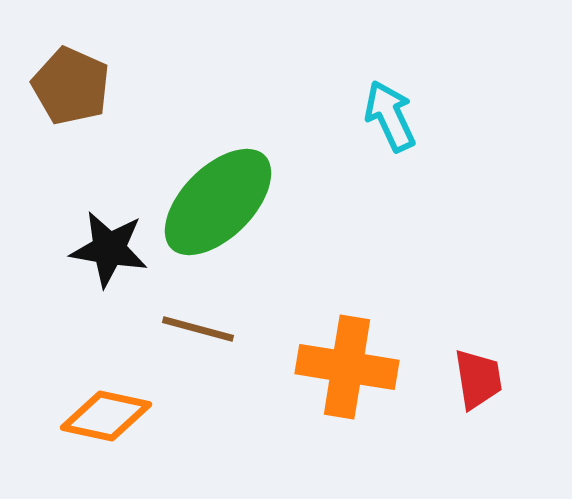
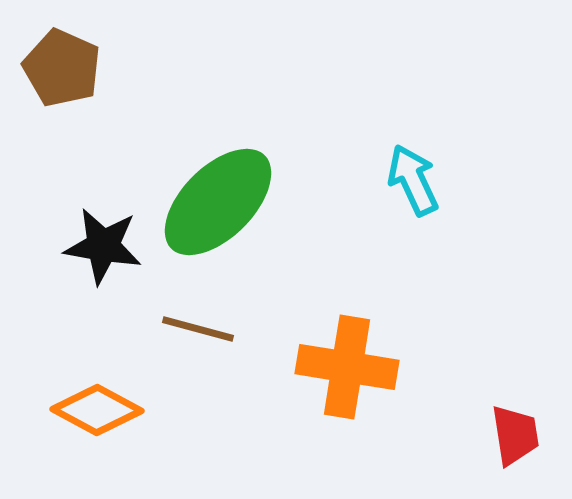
brown pentagon: moved 9 px left, 18 px up
cyan arrow: moved 23 px right, 64 px down
black star: moved 6 px left, 3 px up
red trapezoid: moved 37 px right, 56 px down
orange diamond: moved 9 px left, 6 px up; rotated 16 degrees clockwise
